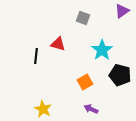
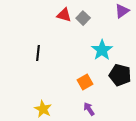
gray square: rotated 24 degrees clockwise
red triangle: moved 6 px right, 29 px up
black line: moved 2 px right, 3 px up
purple arrow: moved 2 px left; rotated 32 degrees clockwise
